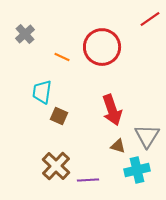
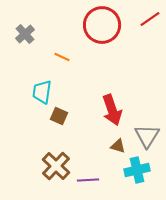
red circle: moved 22 px up
